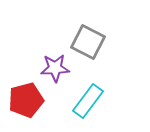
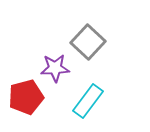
gray square: rotated 16 degrees clockwise
red pentagon: moved 3 px up
